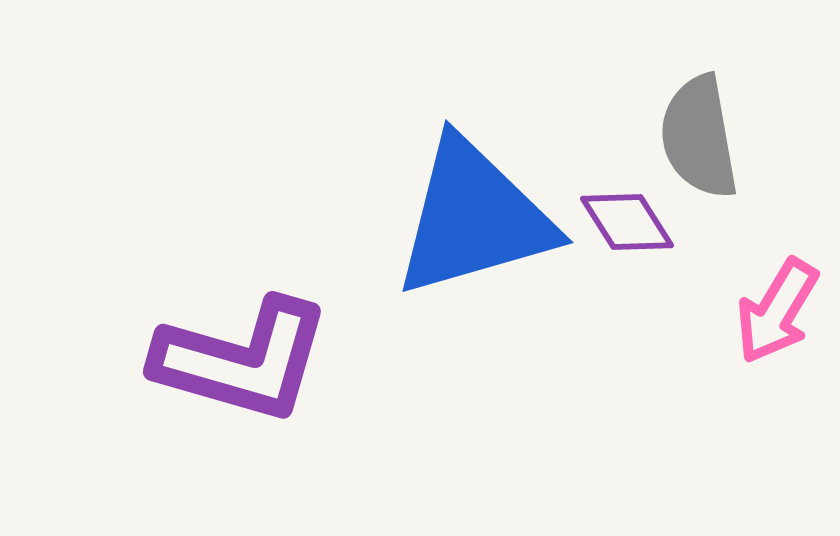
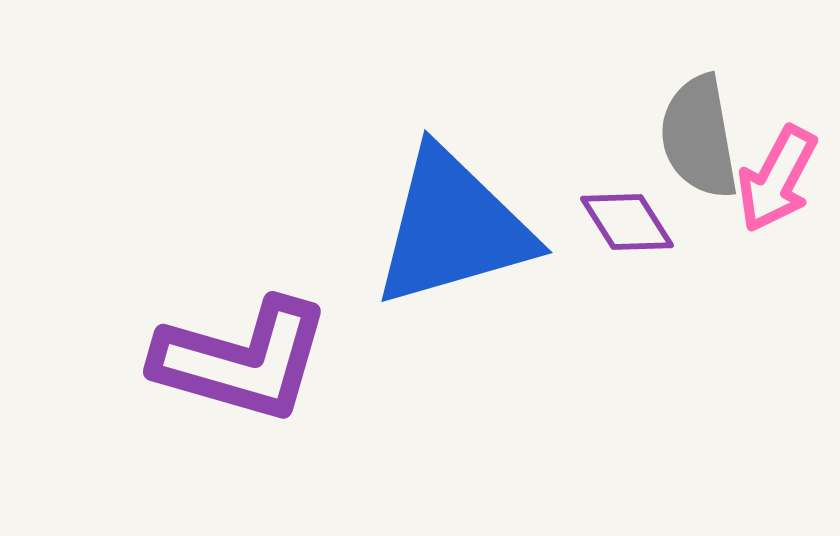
blue triangle: moved 21 px left, 10 px down
pink arrow: moved 132 px up; rotated 3 degrees counterclockwise
